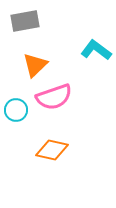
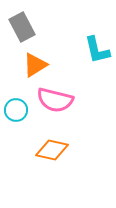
gray rectangle: moved 3 px left, 6 px down; rotated 72 degrees clockwise
cyan L-shape: moved 1 px right; rotated 140 degrees counterclockwise
orange triangle: rotated 12 degrees clockwise
pink semicircle: moved 1 px right, 3 px down; rotated 33 degrees clockwise
